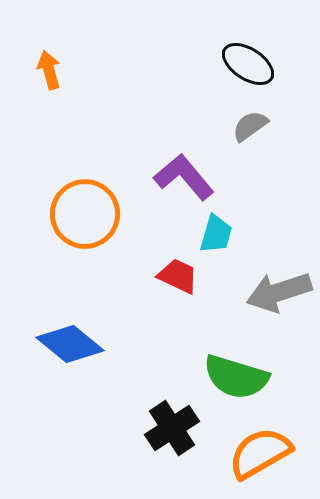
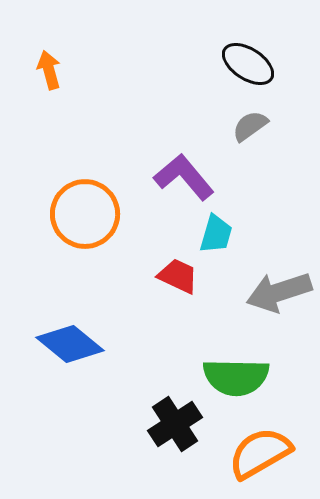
green semicircle: rotated 16 degrees counterclockwise
black cross: moved 3 px right, 4 px up
